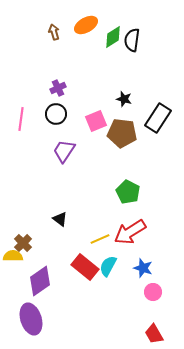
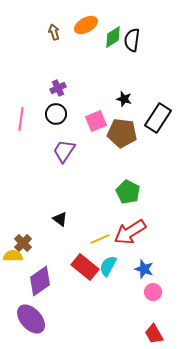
blue star: moved 1 px right, 1 px down
purple ellipse: rotated 24 degrees counterclockwise
